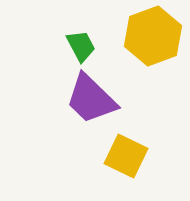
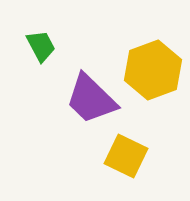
yellow hexagon: moved 34 px down
green trapezoid: moved 40 px left
